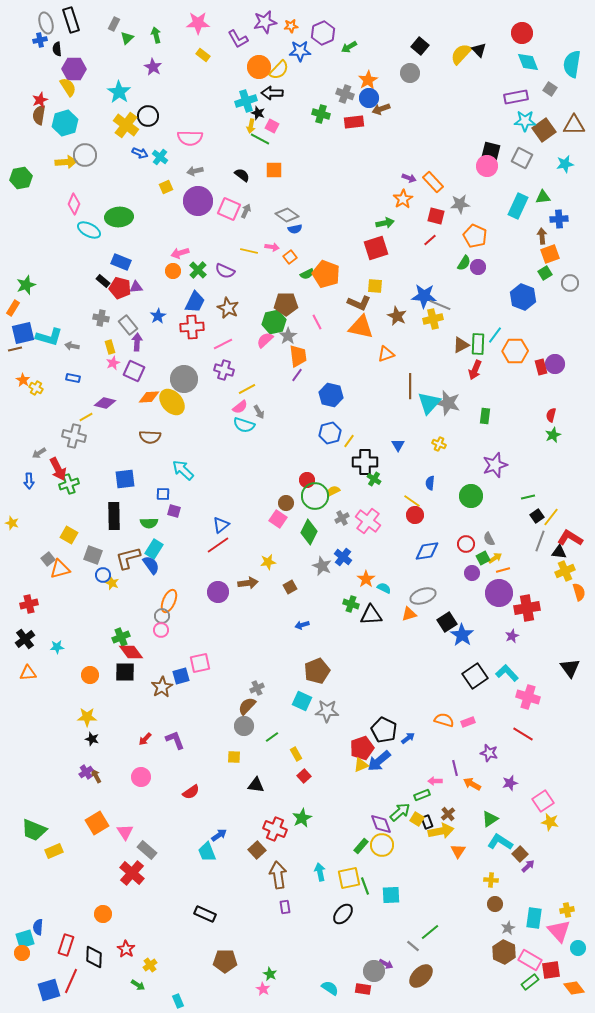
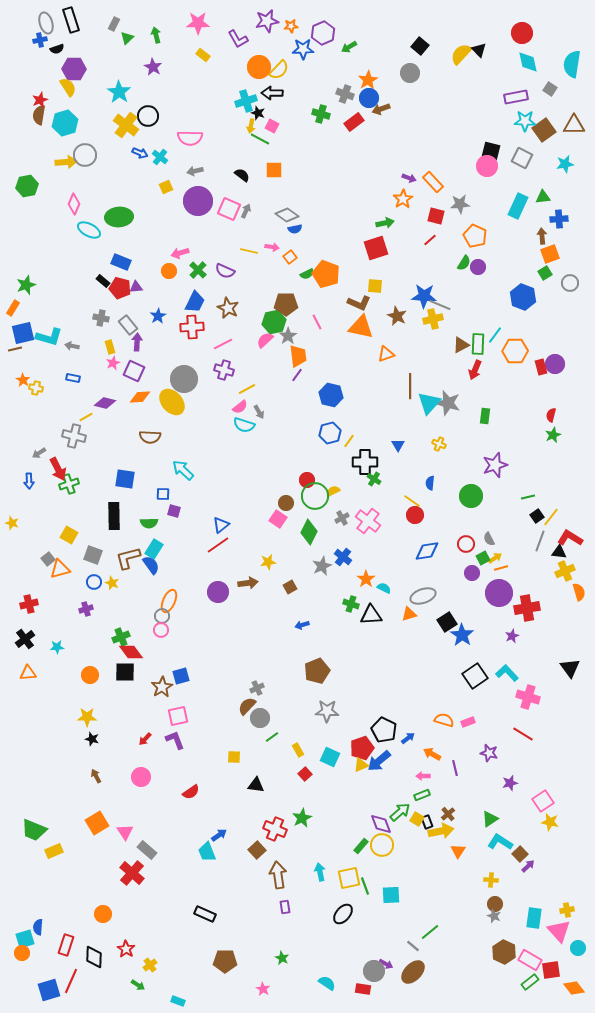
purple star at (265, 22): moved 2 px right, 1 px up
black semicircle at (57, 49): rotated 104 degrees counterclockwise
blue star at (300, 51): moved 3 px right, 2 px up
cyan diamond at (528, 62): rotated 10 degrees clockwise
red rectangle at (354, 122): rotated 30 degrees counterclockwise
green hexagon at (21, 178): moved 6 px right, 8 px down
orange circle at (173, 271): moved 4 px left
yellow cross at (36, 388): rotated 16 degrees counterclockwise
orange diamond at (149, 397): moved 9 px left
blue square at (125, 479): rotated 15 degrees clockwise
gray star at (322, 566): rotated 24 degrees clockwise
orange line at (503, 570): moved 2 px left, 2 px up
blue circle at (103, 575): moved 9 px left, 7 px down
pink square at (200, 663): moved 22 px left, 53 px down
cyan square at (302, 701): moved 28 px right, 56 px down
gray circle at (244, 726): moved 16 px right, 8 px up
yellow rectangle at (296, 754): moved 2 px right, 4 px up
purple cross at (86, 772): moved 163 px up; rotated 16 degrees clockwise
red square at (304, 776): moved 1 px right, 2 px up
pink arrow at (435, 781): moved 12 px left, 5 px up
orange arrow at (472, 784): moved 40 px left, 30 px up
gray star at (508, 928): moved 14 px left, 12 px up; rotated 24 degrees counterclockwise
green star at (270, 974): moved 12 px right, 16 px up
brown ellipse at (421, 976): moved 8 px left, 4 px up
cyan semicircle at (330, 988): moved 3 px left, 5 px up
cyan rectangle at (178, 1001): rotated 48 degrees counterclockwise
